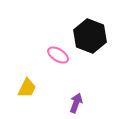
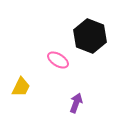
pink ellipse: moved 5 px down
yellow trapezoid: moved 6 px left, 1 px up
